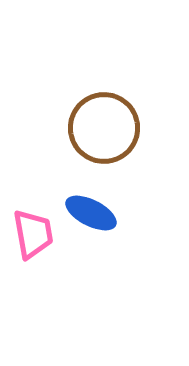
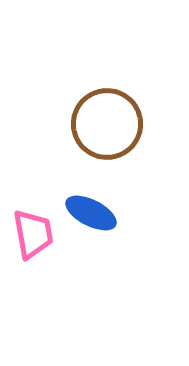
brown circle: moved 3 px right, 4 px up
